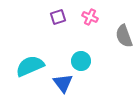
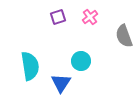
pink cross: rotated 28 degrees clockwise
cyan semicircle: rotated 104 degrees clockwise
blue triangle: moved 2 px left; rotated 10 degrees clockwise
